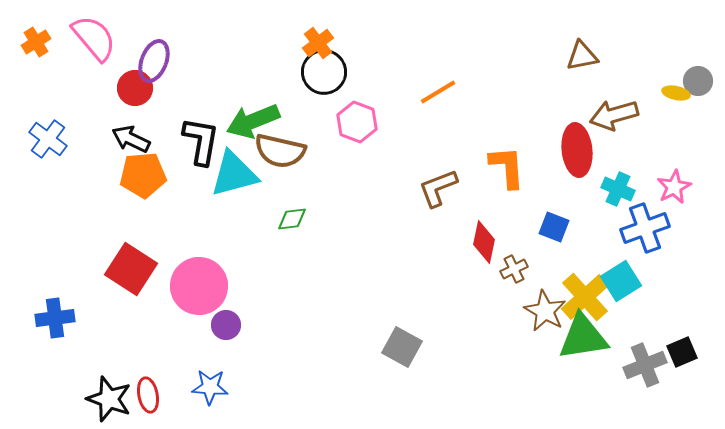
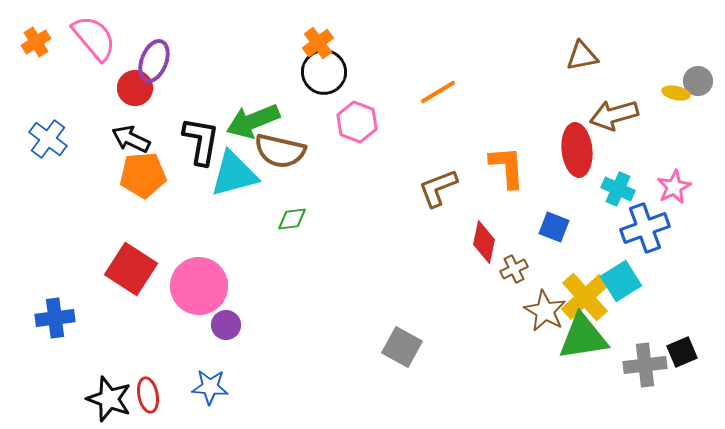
gray cross at (645, 365): rotated 15 degrees clockwise
